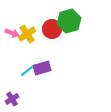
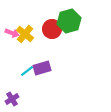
yellow cross: moved 2 px left; rotated 18 degrees counterclockwise
